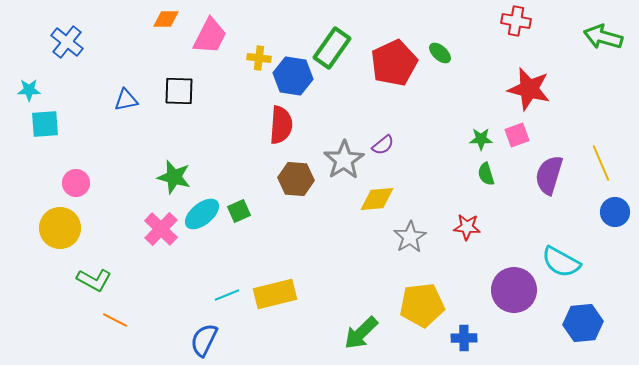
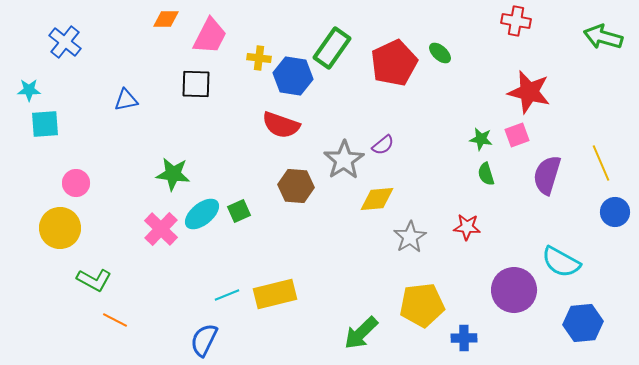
blue cross at (67, 42): moved 2 px left
red star at (529, 89): moved 3 px down
black square at (179, 91): moved 17 px right, 7 px up
red semicircle at (281, 125): rotated 105 degrees clockwise
green star at (481, 139): rotated 10 degrees clockwise
purple semicircle at (549, 175): moved 2 px left
green star at (174, 177): moved 1 px left, 3 px up; rotated 8 degrees counterclockwise
brown hexagon at (296, 179): moved 7 px down
